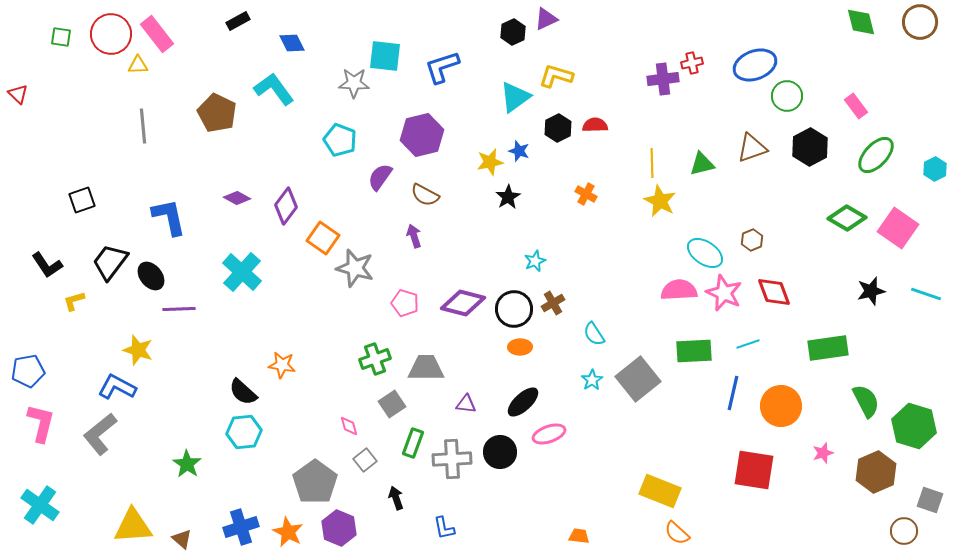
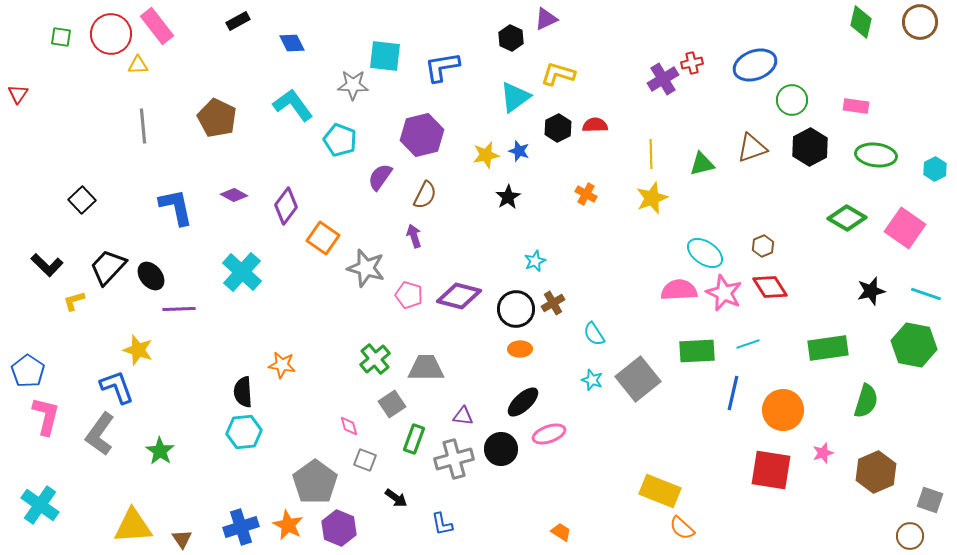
green diamond at (861, 22): rotated 28 degrees clockwise
black hexagon at (513, 32): moved 2 px left, 6 px down; rotated 10 degrees counterclockwise
pink rectangle at (157, 34): moved 8 px up
blue L-shape at (442, 67): rotated 9 degrees clockwise
yellow L-shape at (556, 76): moved 2 px right, 2 px up
purple cross at (663, 79): rotated 24 degrees counterclockwise
gray star at (354, 83): moved 1 px left, 2 px down
cyan L-shape at (274, 89): moved 19 px right, 16 px down
red triangle at (18, 94): rotated 20 degrees clockwise
green circle at (787, 96): moved 5 px right, 4 px down
pink rectangle at (856, 106): rotated 45 degrees counterclockwise
brown pentagon at (217, 113): moved 5 px down
green ellipse at (876, 155): rotated 54 degrees clockwise
yellow star at (490, 162): moved 4 px left, 7 px up
yellow line at (652, 163): moved 1 px left, 9 px up
brown semicircle at (425, 195): rotated 92 degrees counterclockwise
purple diamond at (237, 198): moved 3 px left, 3 px up
black square at (82, 200): rotated 24 degrees counterclockwise
yellow star at (660, 201): moved 8 px left, 3 px up; rotated 24 degrees clockwise
blue L-shape at (169, 217): moved 7 px right, 10 px up
pink square at (898, 228): moved 7 px right
brown hexagon at (752, 240): moved 11 px right, 6 px down
black trapezoid at (110, 262): moved 2 px left, 5 px down; rotated 6 degrees clockwise
black L-shape at (47, 265): rotated 12 degrees counterclockwise
gray star at (355, 268): moved 11 px right
red diamond at (774, 292): moved 4 px left, 5 px up; rotated 12 degrees counterclockwise
pink pentagon at (405, 303): moved 4 px right, 8 px up
purple diamond at (463, 303): moved 4 px left, 7 px up
black circle at (514, 309): moved 2 px right
orange ellipse at (520, 347): moved 2 px down
green rectangle at (694, 351): moved 3 px right
green cross at (375, 359): rotated 20 degrees counterclockwise
blue pentagon at (28, 371): rotated 28 degrees counterclockwise
cyan star at (592, 380): rotated 20 degrees counterclockwise
blue L-shape at (117, 387): rotated 42 degrees clockwise
black semicircle at (243, 392): rotated 44 degrees clockwise
green semicircle at (866, 401): rotated 44 degrees clockwise
purple triangle at (466, 404): moved 3 px left, 12 px down
orange circle at (781, 406): moved 2 px right, 4 px down
pink L-shape at (41, 423): moved 5 px right, 7 px up
green hexagon at (914, 426): moved 81 px up; rotated 6 degrees counterclockwise
gray L-shape at (100, 434): rotated 15 degrees counterclockwise
green rectangle at (413, 443): moved 1 px right, 4 px up
black circle at (500, 452): moved 1 px right, 3 px up
gray cross at (452, 459): moved 2 px right; rotated 12 degrees counterclockwise
gray square at (365, 460): rotated 30 degrees counterclockwise
green star at (187, 464): moved 27 px left, 13 px up
red square at (754, 470): moved 17 px right
black arrow at (396, 498): rotated 145 degrees clockwise
blue L-shape at (444, 528): moved 2 px left, 4 px up
brown circle at (904, 531): moved 6 px right, 5 px down
orange star at (288, 532): moved 7 px up
orange semicircle at (677, 533): moved 5 px right, 5 px up
orange trapezoid at (579, 536): moved 18 px left, 4 px up; rotated 25 degrees clockwise
brown triangle at (182, 539): rotated 15 degrees clockwise
